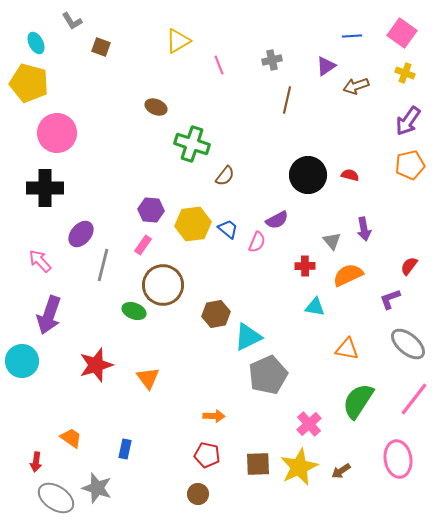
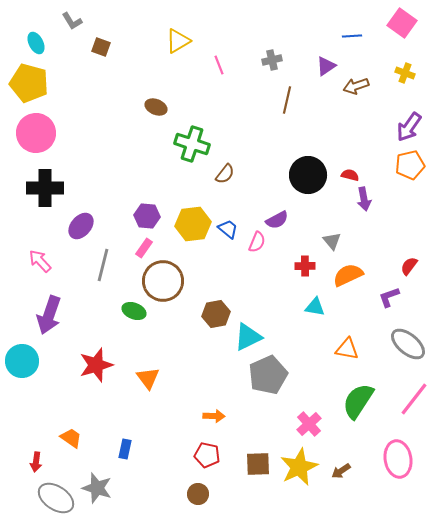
pink square at (402, 33): moved 10 px up
purple arrow at (408, 121): moved 1 px right, 6 px down
pink circle at (57, 133): moved 21 px left
brown semicircle at (225, 176): moved 2 px up
purple hexagon at (151, 210): moved 4 px left, 6 px down
purple arrow at (364, 229): moved 30 px up
purple ellipse at (81, 234): moved 8 px up
pink rectangle at (143, 245): moved 1 px right, 3 px down
brown circle at (163, 285): moved 4 px up
purple L-shape at (390, 299): moved 1 px left, 2 px up
